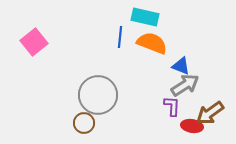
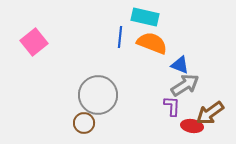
blue triangle: moved 1 px left, 1 px up
